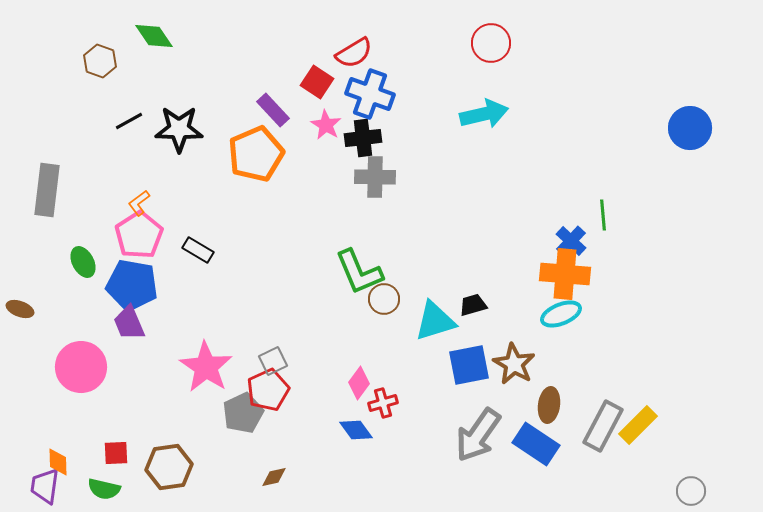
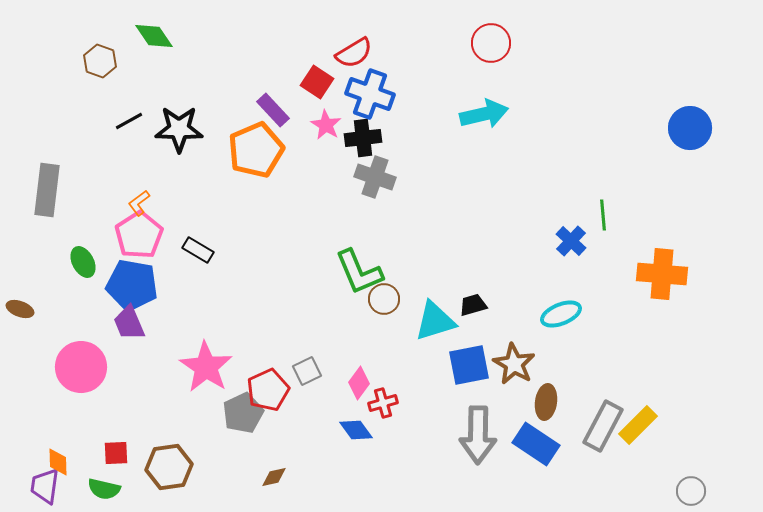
orange pentagon at (256, 154): moved 4 px up
gray cross at (375, 177): rotated 18 degrees clockwise
orange cross at (565, 274): moved 97 px right
gray square at (273, 361): moved 34 px right, 10 px down
brown ellipse at (549, 405): moved 3 px left, 3 px up
gray arrow at (478, 435): rotated 34 degrees counterclockwise
